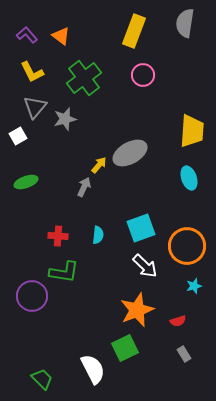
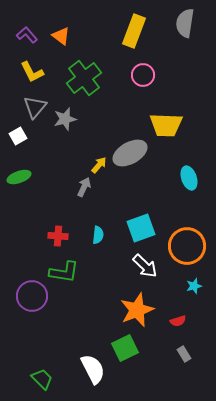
yellow trapezoid: moved 26 px left, 6 px up; rotated 88 degrees clockwise
green ellipse: moved 7 px left, 5 px up
